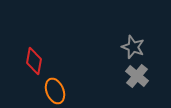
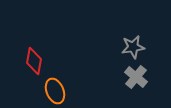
gray star: rotated 30 degrees counterclockwise
gray cross: moved 1 px left, 1 px down
